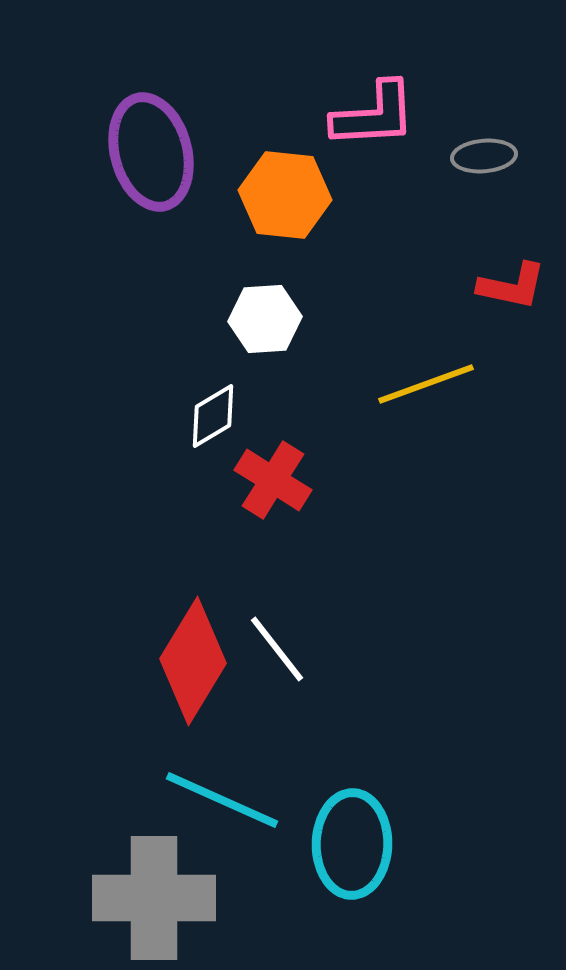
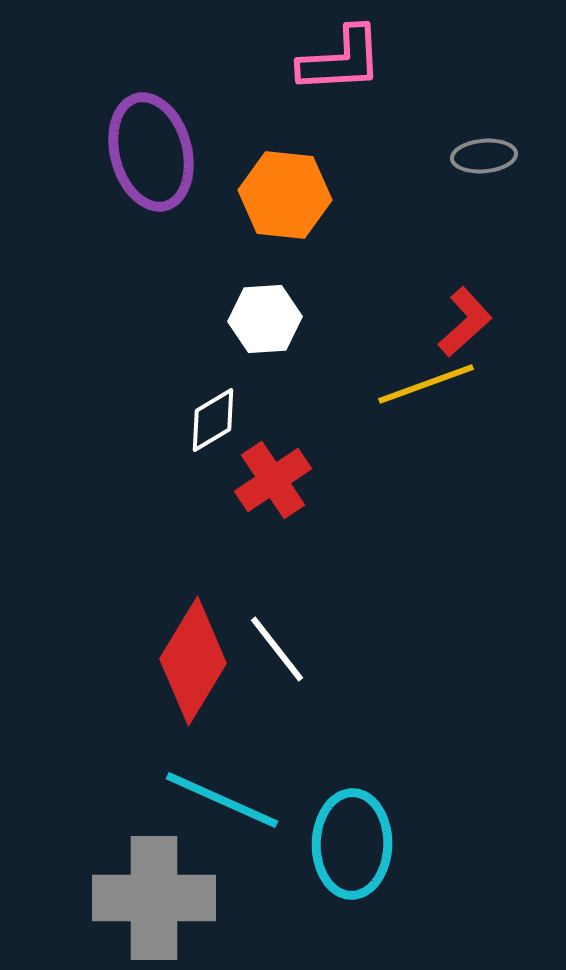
pink L-shape: moved 33 px left, 55 px up
red L-shape: moved 47 px left, 36 px down; rotated 54 degrees counterclockwise
white diamond: moved 4 px down
red cross: rotated 24 degrees clockwise
